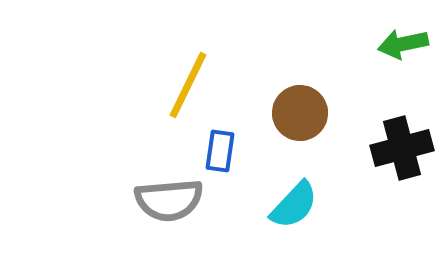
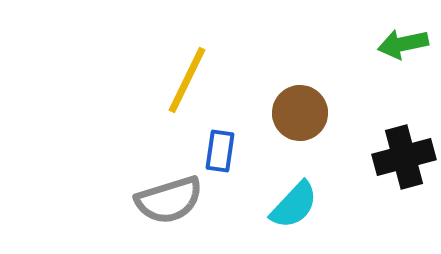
yellow line: moved 1 px left, 5 px up
black cross: moved 2 px right, 9 px down
gray semicircle: rotated 12 degrees counterclockwise
